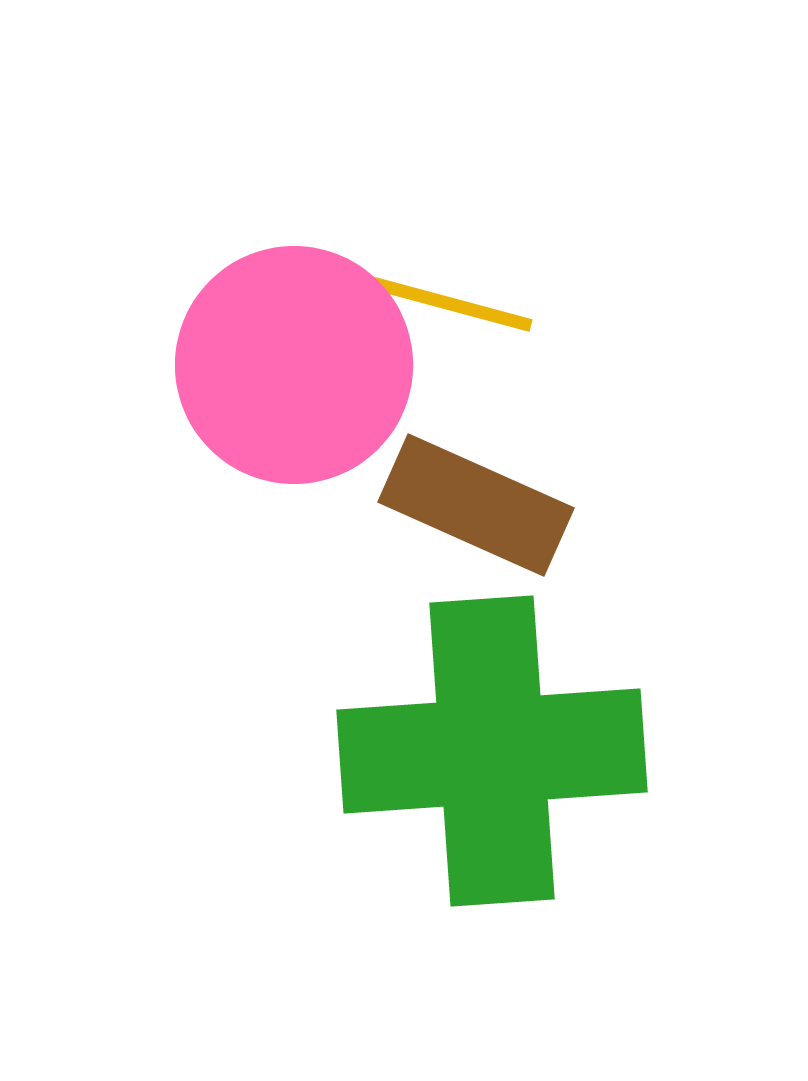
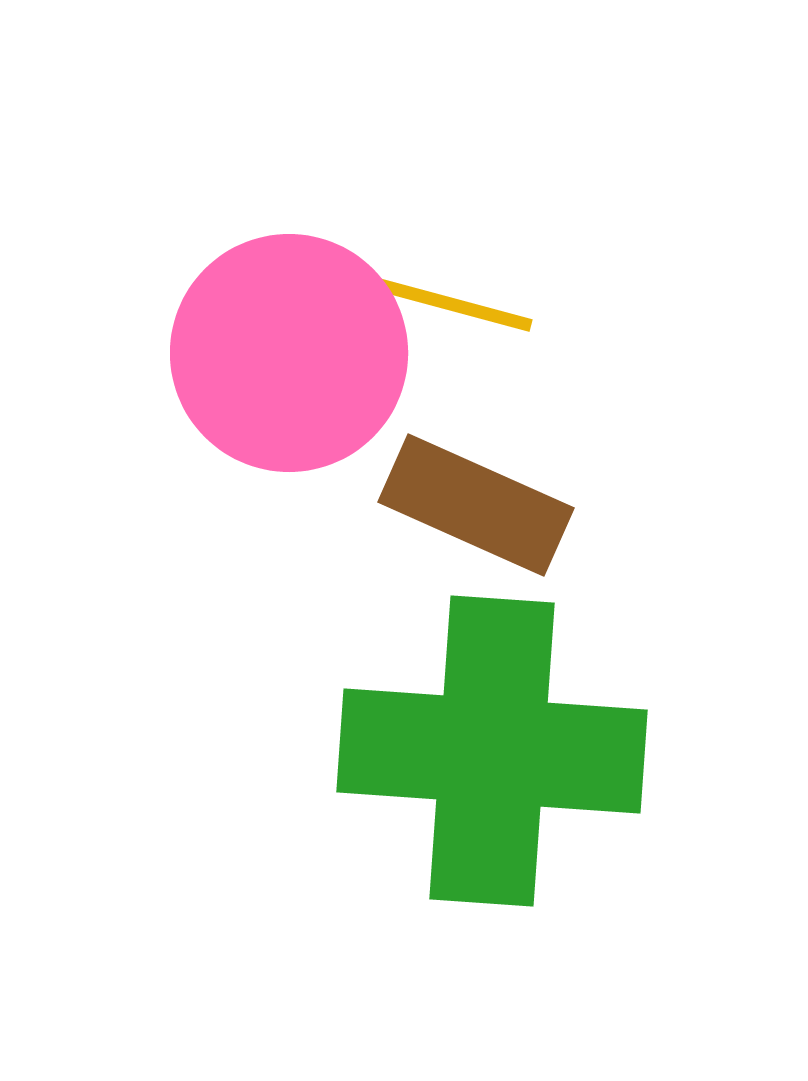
pink circle: moved 5 px left, 12 px up
green cross: rotated 8 degrees clockwise
